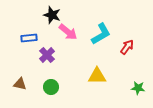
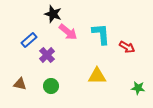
black star: moved 1 px right, 1 px up
cyan L-shape: rotated 65 degrees counterclockwise
blue rectangle: moved 2 px down; rotated 35 degrees counterclockwise
red arrow: rotated 84 degrees clockwise
green circle: moved 1 px up
